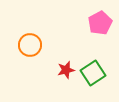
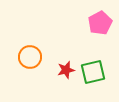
orange circle: moved 12 px down
green square: moved 1 px up; rotated 20 degrees clockwise
